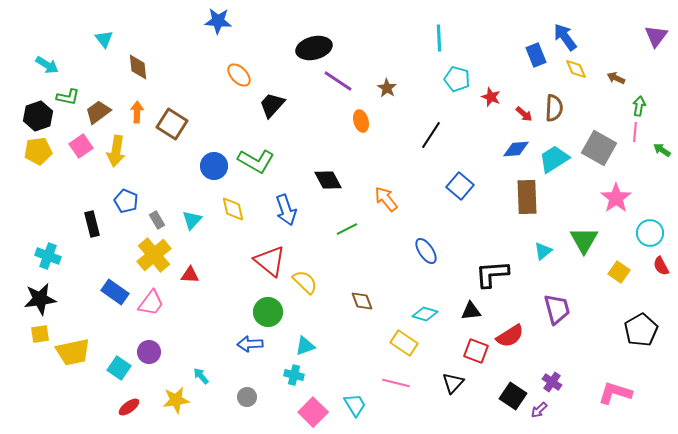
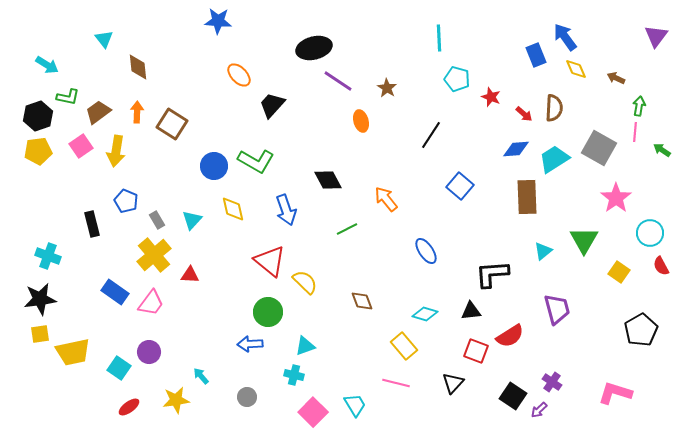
yellow rectangle at (404, 343): moved 3 px down; rotated 16 degrees clockwise
